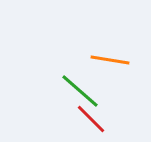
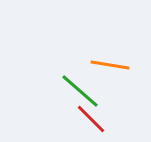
orange line: moved 5 px down
